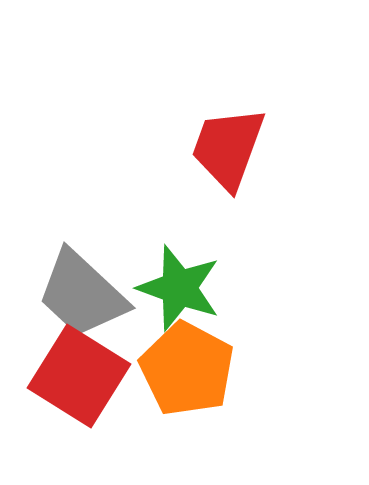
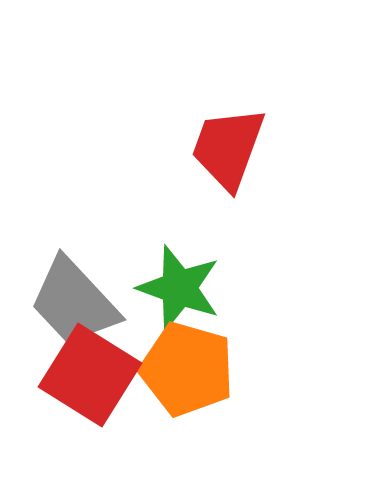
gray trapezoid: moved 8 px left, 8 px down; rotated 4 degrees clockwise
orange pentagon: rotated 12 degrees counterclockwise
red square: moved 11 px right, 1 px up
